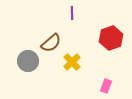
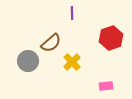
pink rectangle: rotated 64 degrees clockwise
